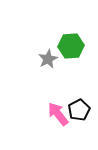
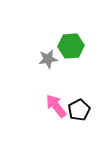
gray star: rotated 18 degrees clockwise
pink arrow: moved 2 px left, 8 px up
